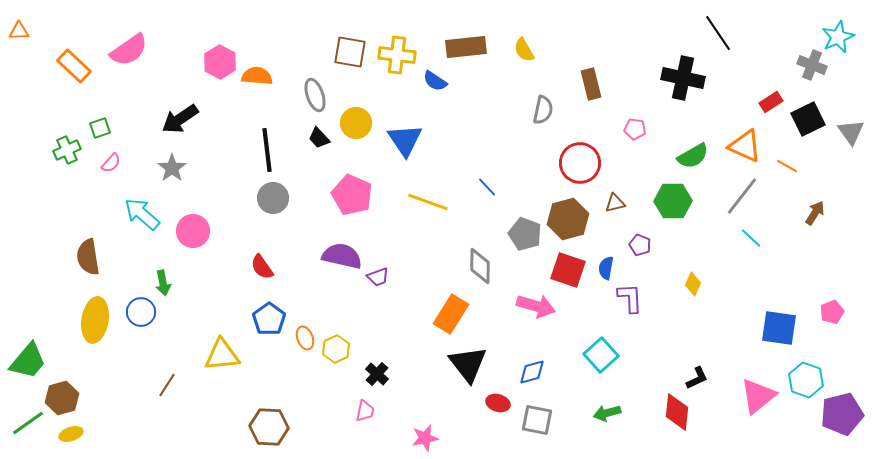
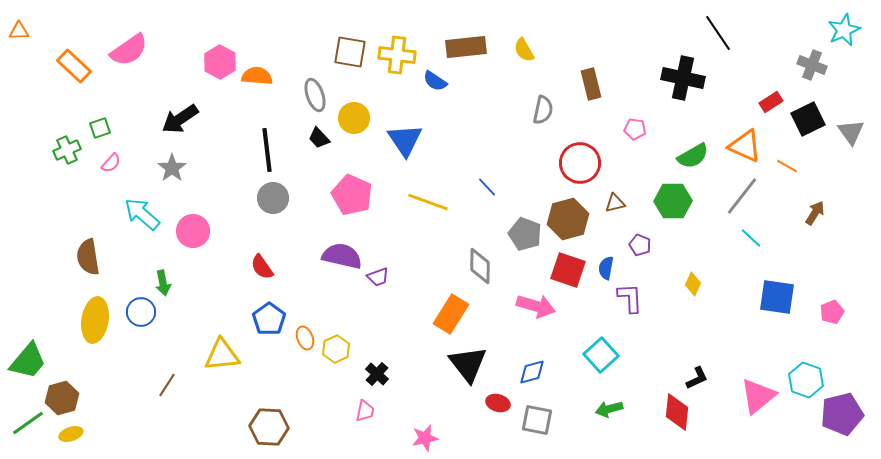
cyan star at (838, 37): moved 6 px right, 7 px up
yellow circle at (356, 123): moved 2 px left, 5 px up
blue square at (779, 328): moved 2 px left, 31 px up
green arrow at (607, 413): moved 2 px right, 4 px up
